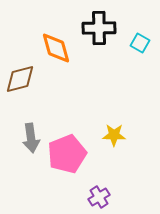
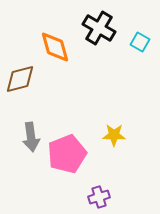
black cross: rotated 32 degrees clockwise
cyan square: moved 1 px up
orange diamond: moved 1 px left, 1 px up
gray arrow: moved 1 px up
purple cross: rotated 15 degrees clockwise
